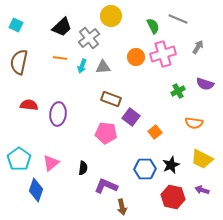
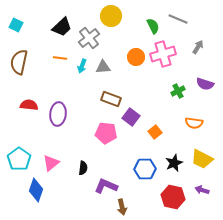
black star: moved 3 px right, 2 px up
